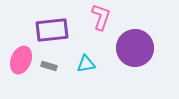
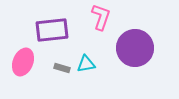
pink ellipse: moved 2 px right, 2 px down
gray rectangle: moved 13 px right, 2 px down
